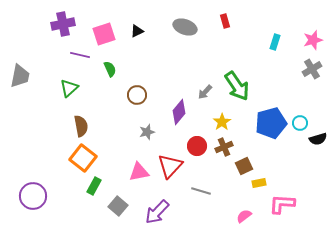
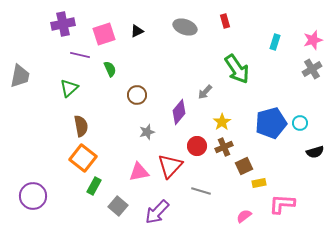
green arrow: moved 17 px up
black semicircle: moved 3 px left, 13 px down
